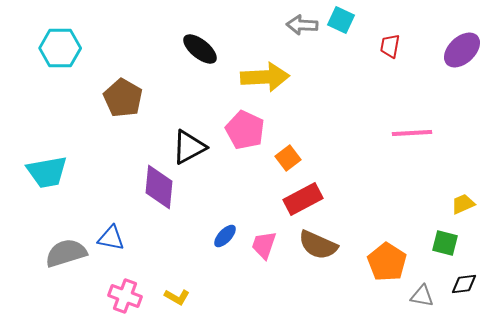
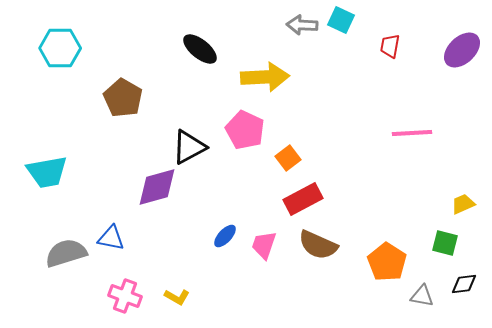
purple diamond: moved 2 px left; rotated 69 degrees clockwise
